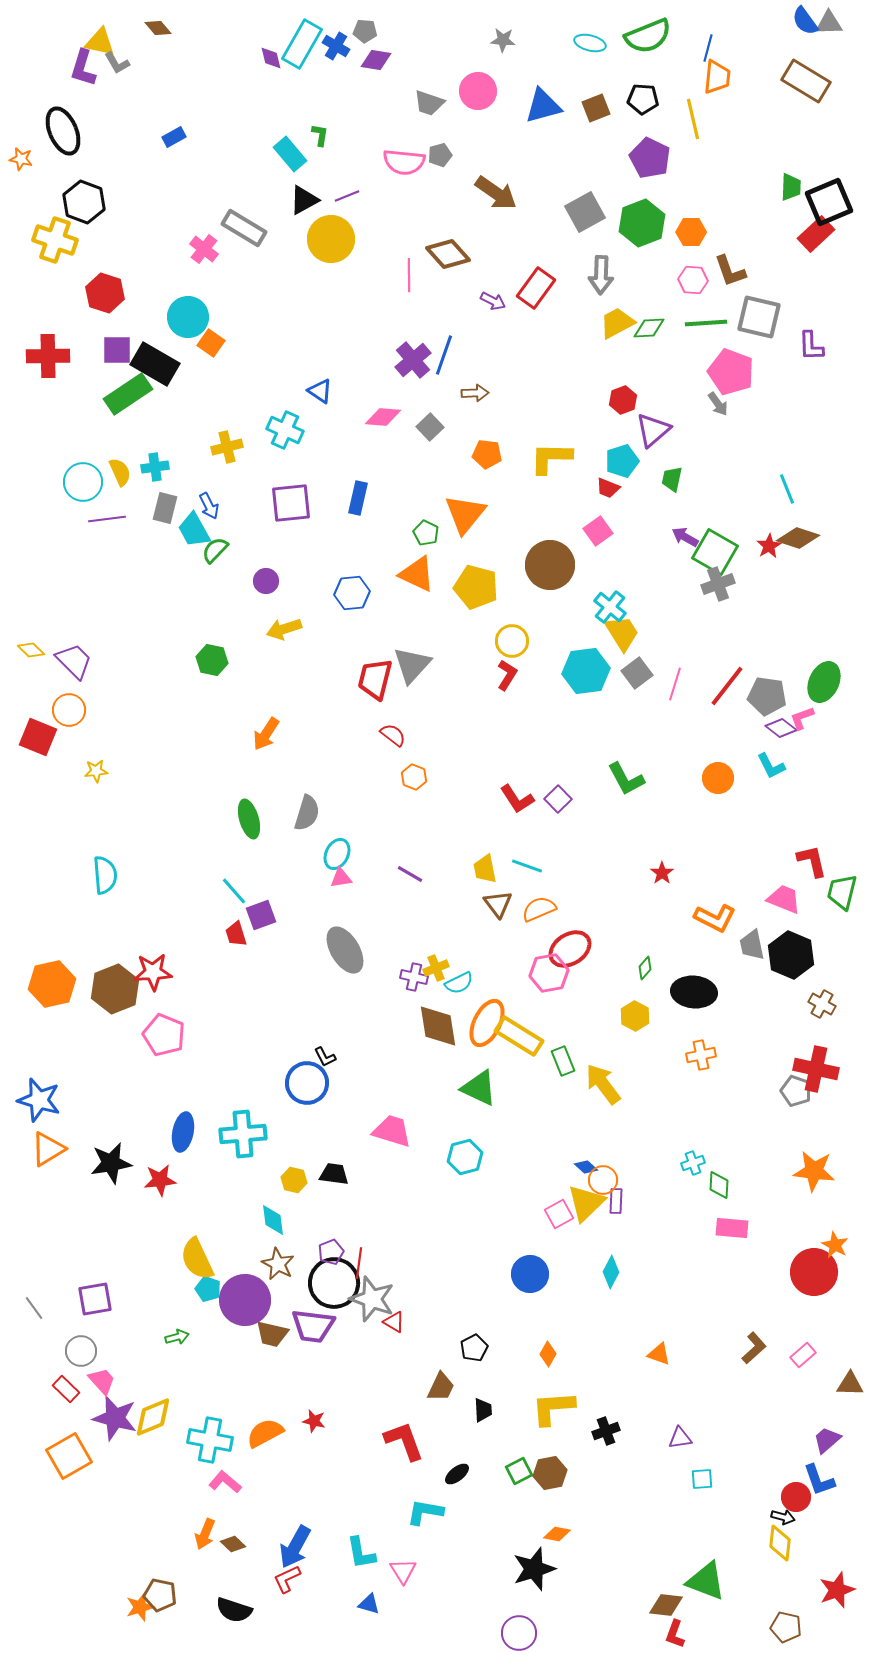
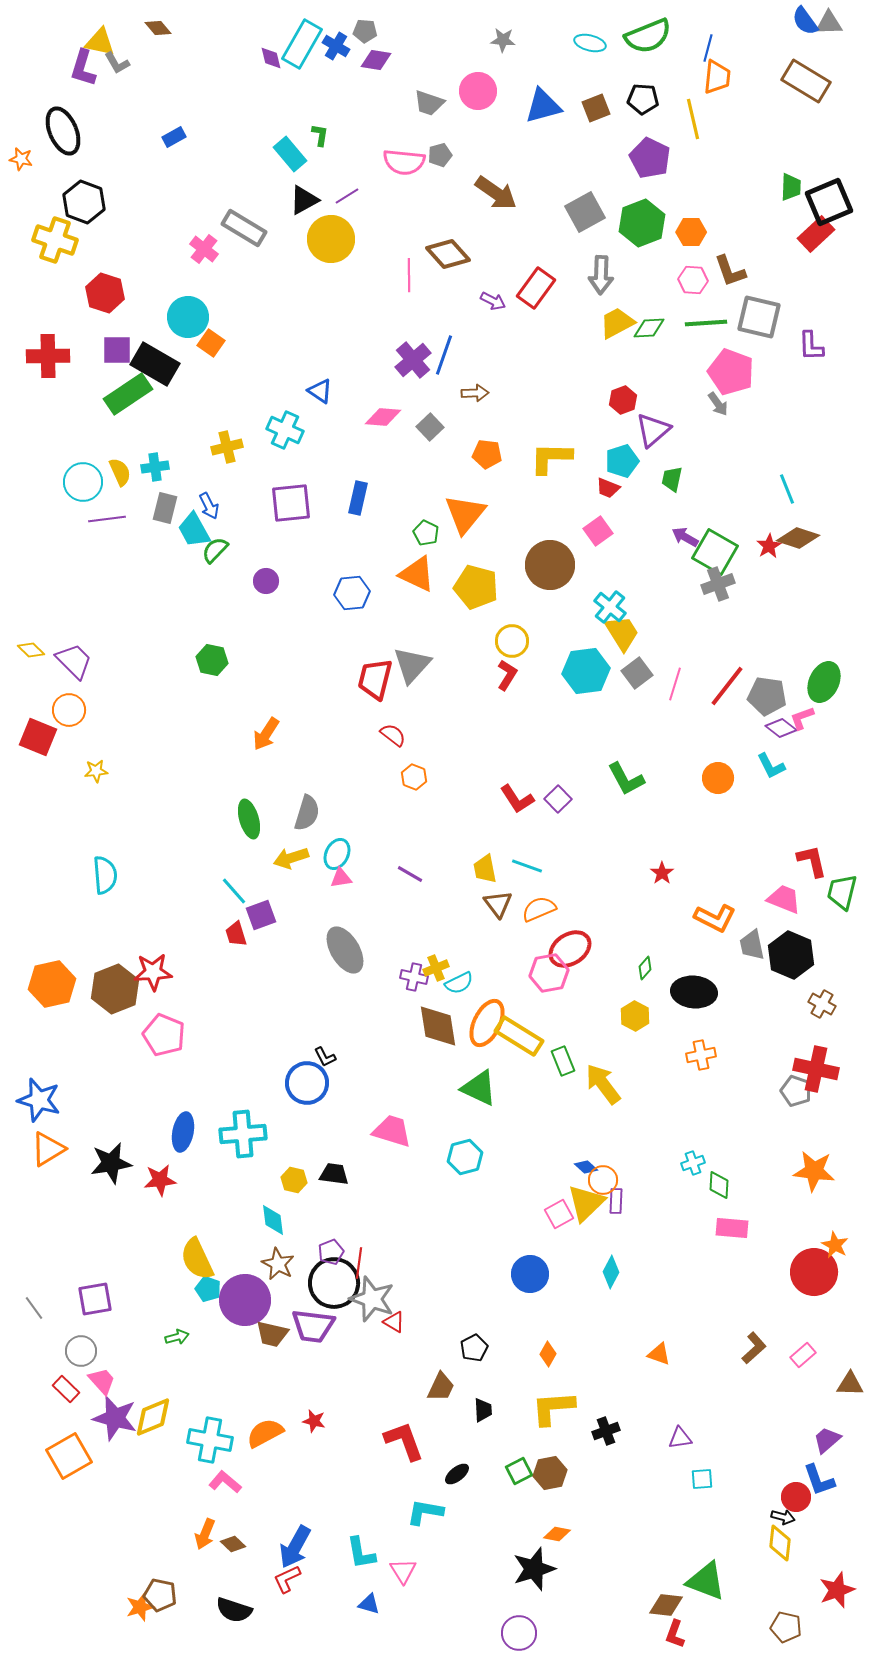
purple line at (347, 196): rotated 10 degrees counterclockwise
yellow arrow at (284, 629): moved 7 px right, 229 px down
